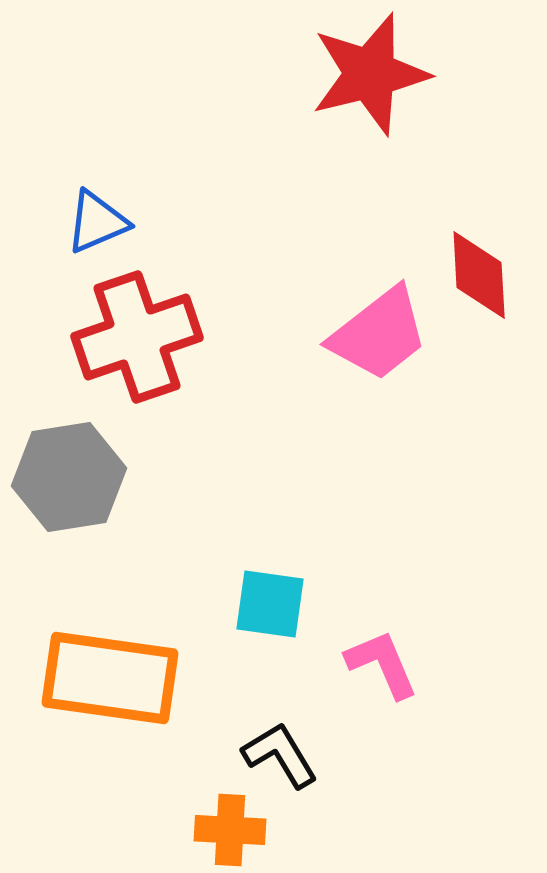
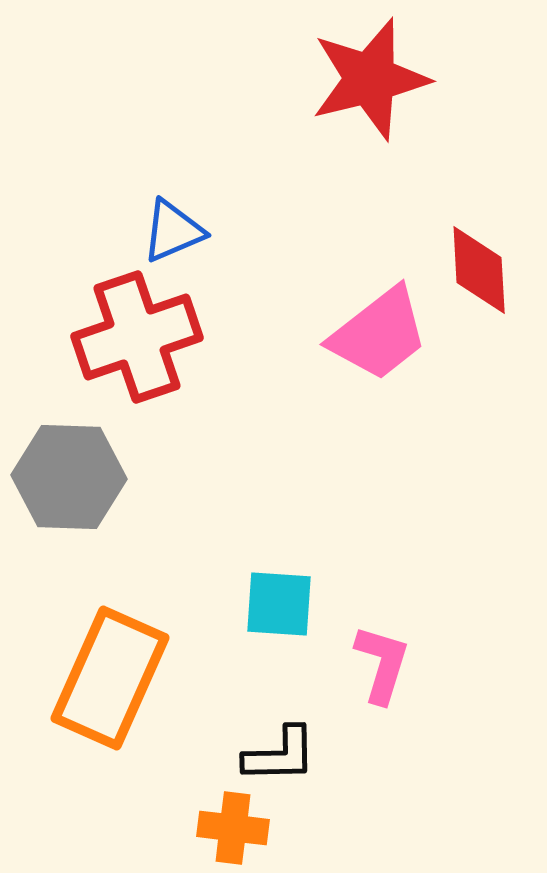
red star: moved 5 px down
blue triangle: moved 76 px right, 9 px down
red diamond: moved 5 px up
gray hexagon: rotated 11 degrees clockwise
cyan square: moved 9 px right; rotated 4 degrees counterclockwise
pink L-shape: rotated 40 degrees clockwise
orange rectangle: rotated 74 degrees counterclockwise
black L-shape: rotated 120 degrees clockwise
orange cross: moved 3 px right, 2 px up; rotated 4 degrees clockwise
